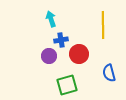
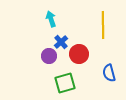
blue cross: moved 2 px down; rotated 32 degrees counterclockwise
green square: moved 2 px left, 2 px up
